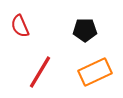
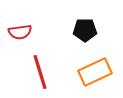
red semicircle: moved 6 px down; rotated 75 degrees counterclockwise
red line: rotated 48 degrees counterclockwise
